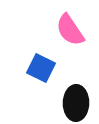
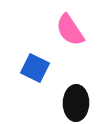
blue square: moved 6 px left
